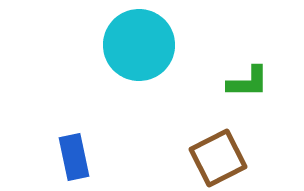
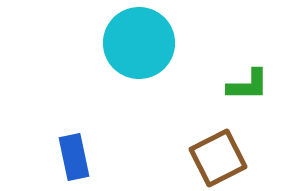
cyan circle: moved 2 px up
green L-shape: moved 3 px down
